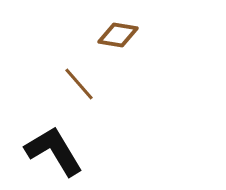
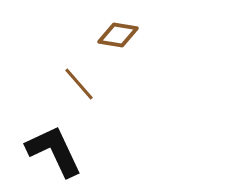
black L-shape: rotated 6 degrees clockwise
